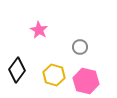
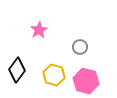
pink star: rotated 12 degrees clockwise
